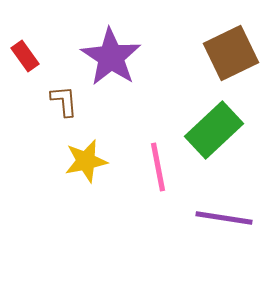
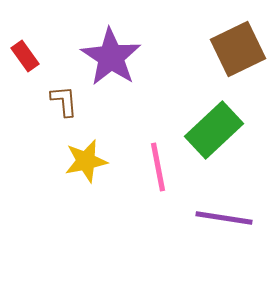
brown square: moved 7 px right, 4 px up
